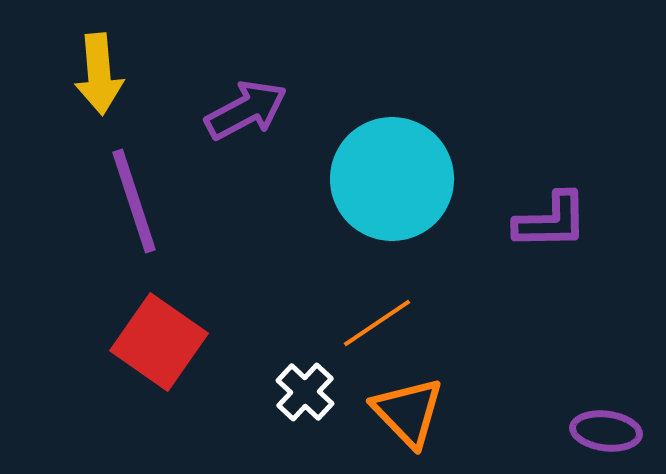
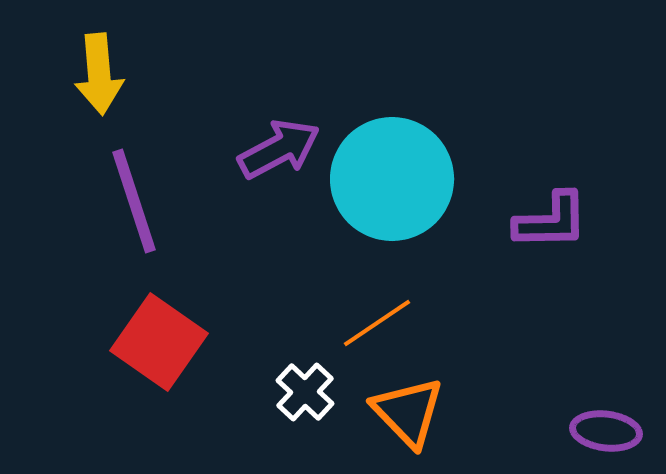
purple arrow: moved 33 px right, 39 px down
